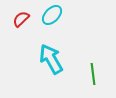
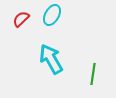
cyan ellipse: rotated 15 degrees counterclockwise
green line: rotated 15 degrees clockwise
